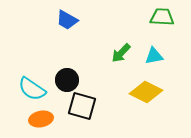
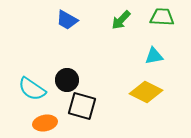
green arrow: moved 33 px up
orange ellipse: moved 4 px right, 4 px down
